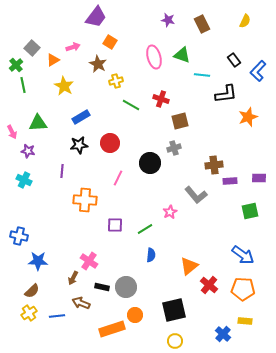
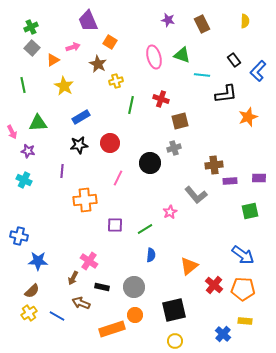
purple trapezoid at (96, 17): moved 8 px left, 4 px down; rotated 120 degrees clockwise
yellow semicircle at (245, 21): rotated 24 degrees counterclockwise
green cross at (16, 65): moved 15 px right, 38 px up; rotated 16 degrees clockwise
green line at (131, 105): rotated 72 degrees clockwise
orange cross at (85, 200): rotated 10 degrees counterclockwise
red cross at (209, 285): moved 5 px right
gray circle at (126, 287): moved 8 px right
blue line at (57, 316): rotated 35 degrees clockwise
